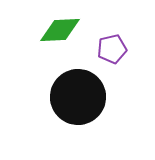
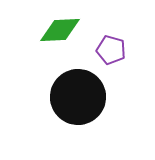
purple pentagon: moved 1 px left, 1 px down; rotated 28 degrees clockwise
